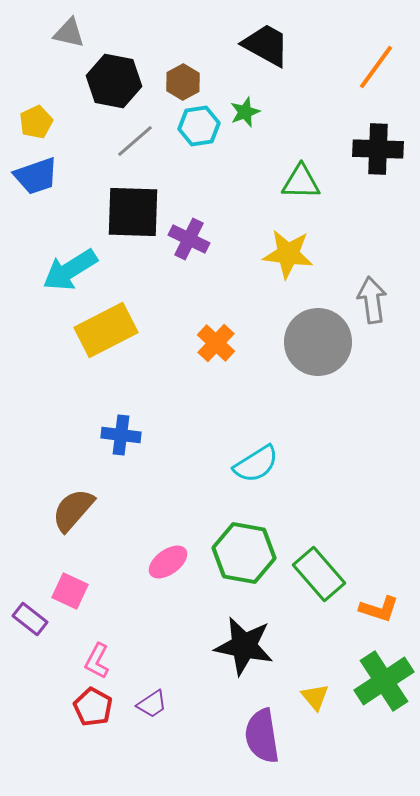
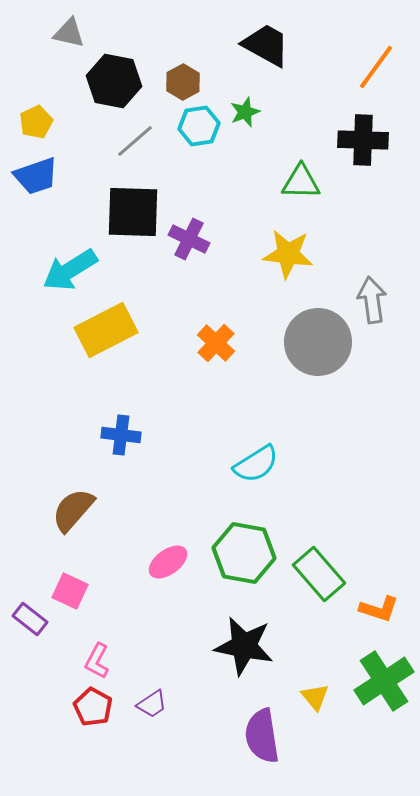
black cross: moved 15 px left, 9 px up
